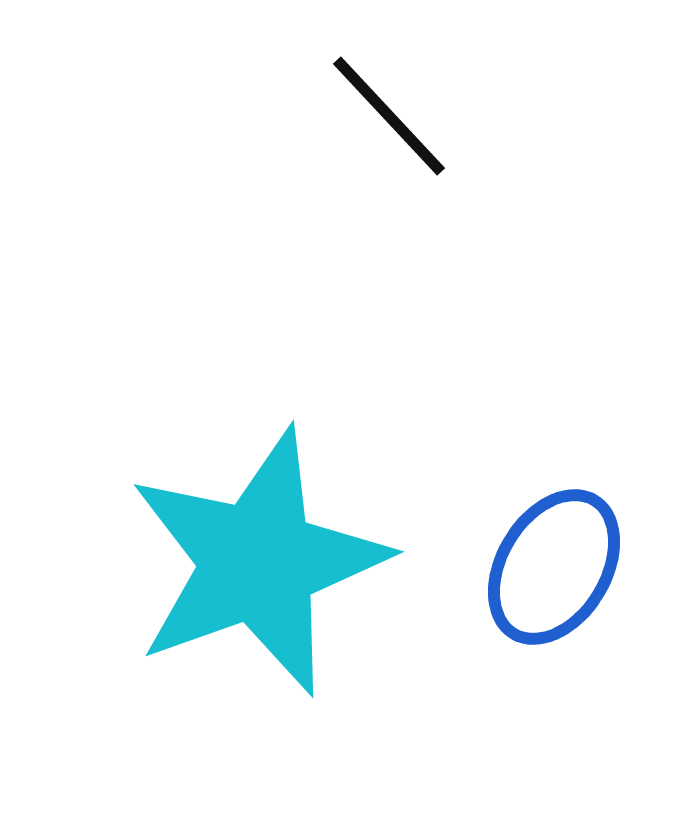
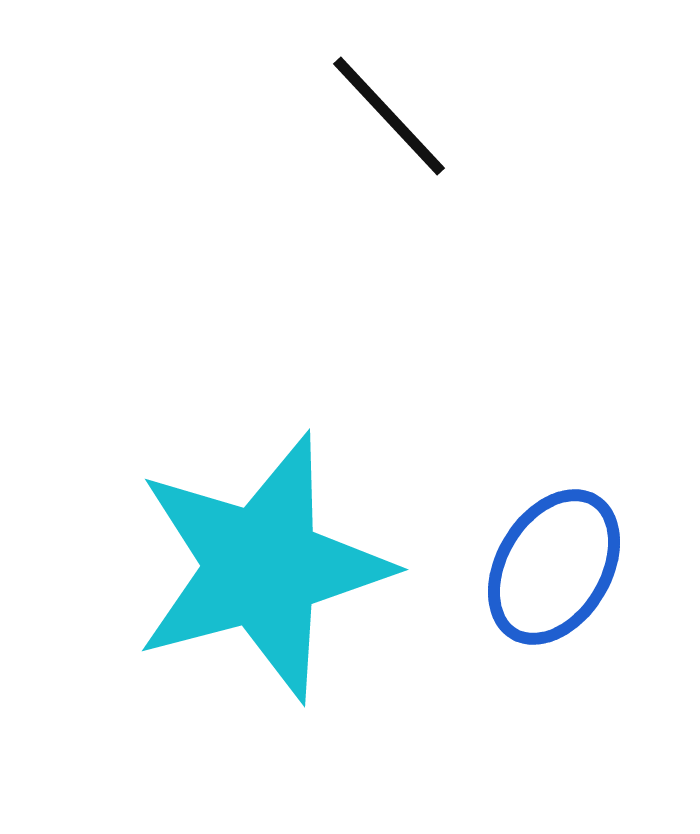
cyan star: moved 4 px right, 5 px down; rotated 5 degrees clockwise
